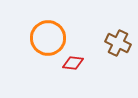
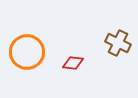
orange circle: moved 21 px left, 14 px down
